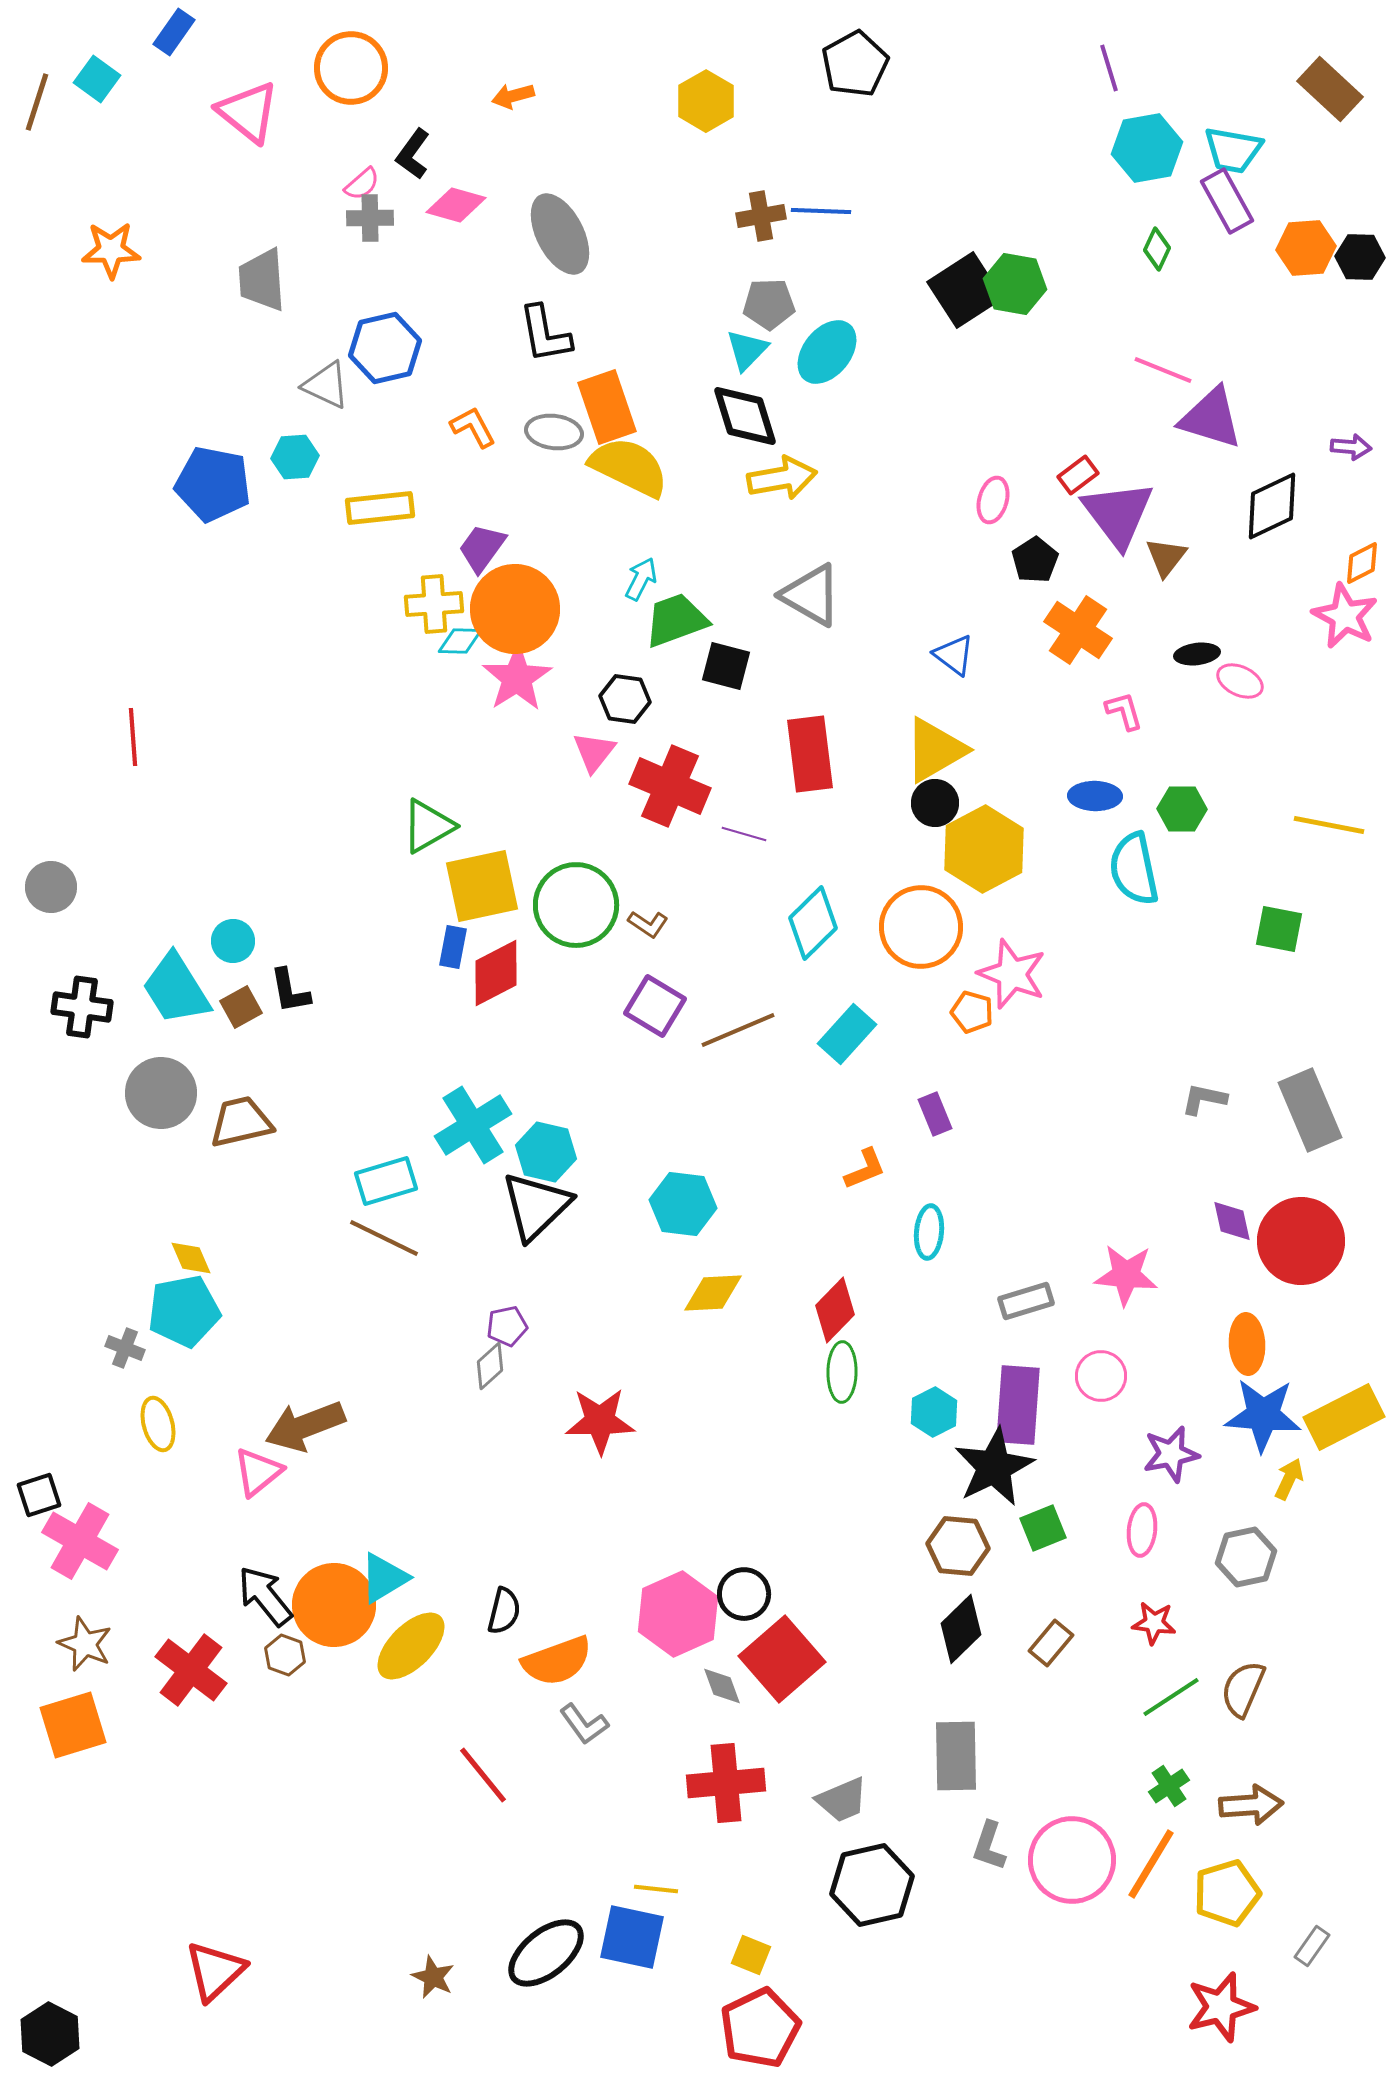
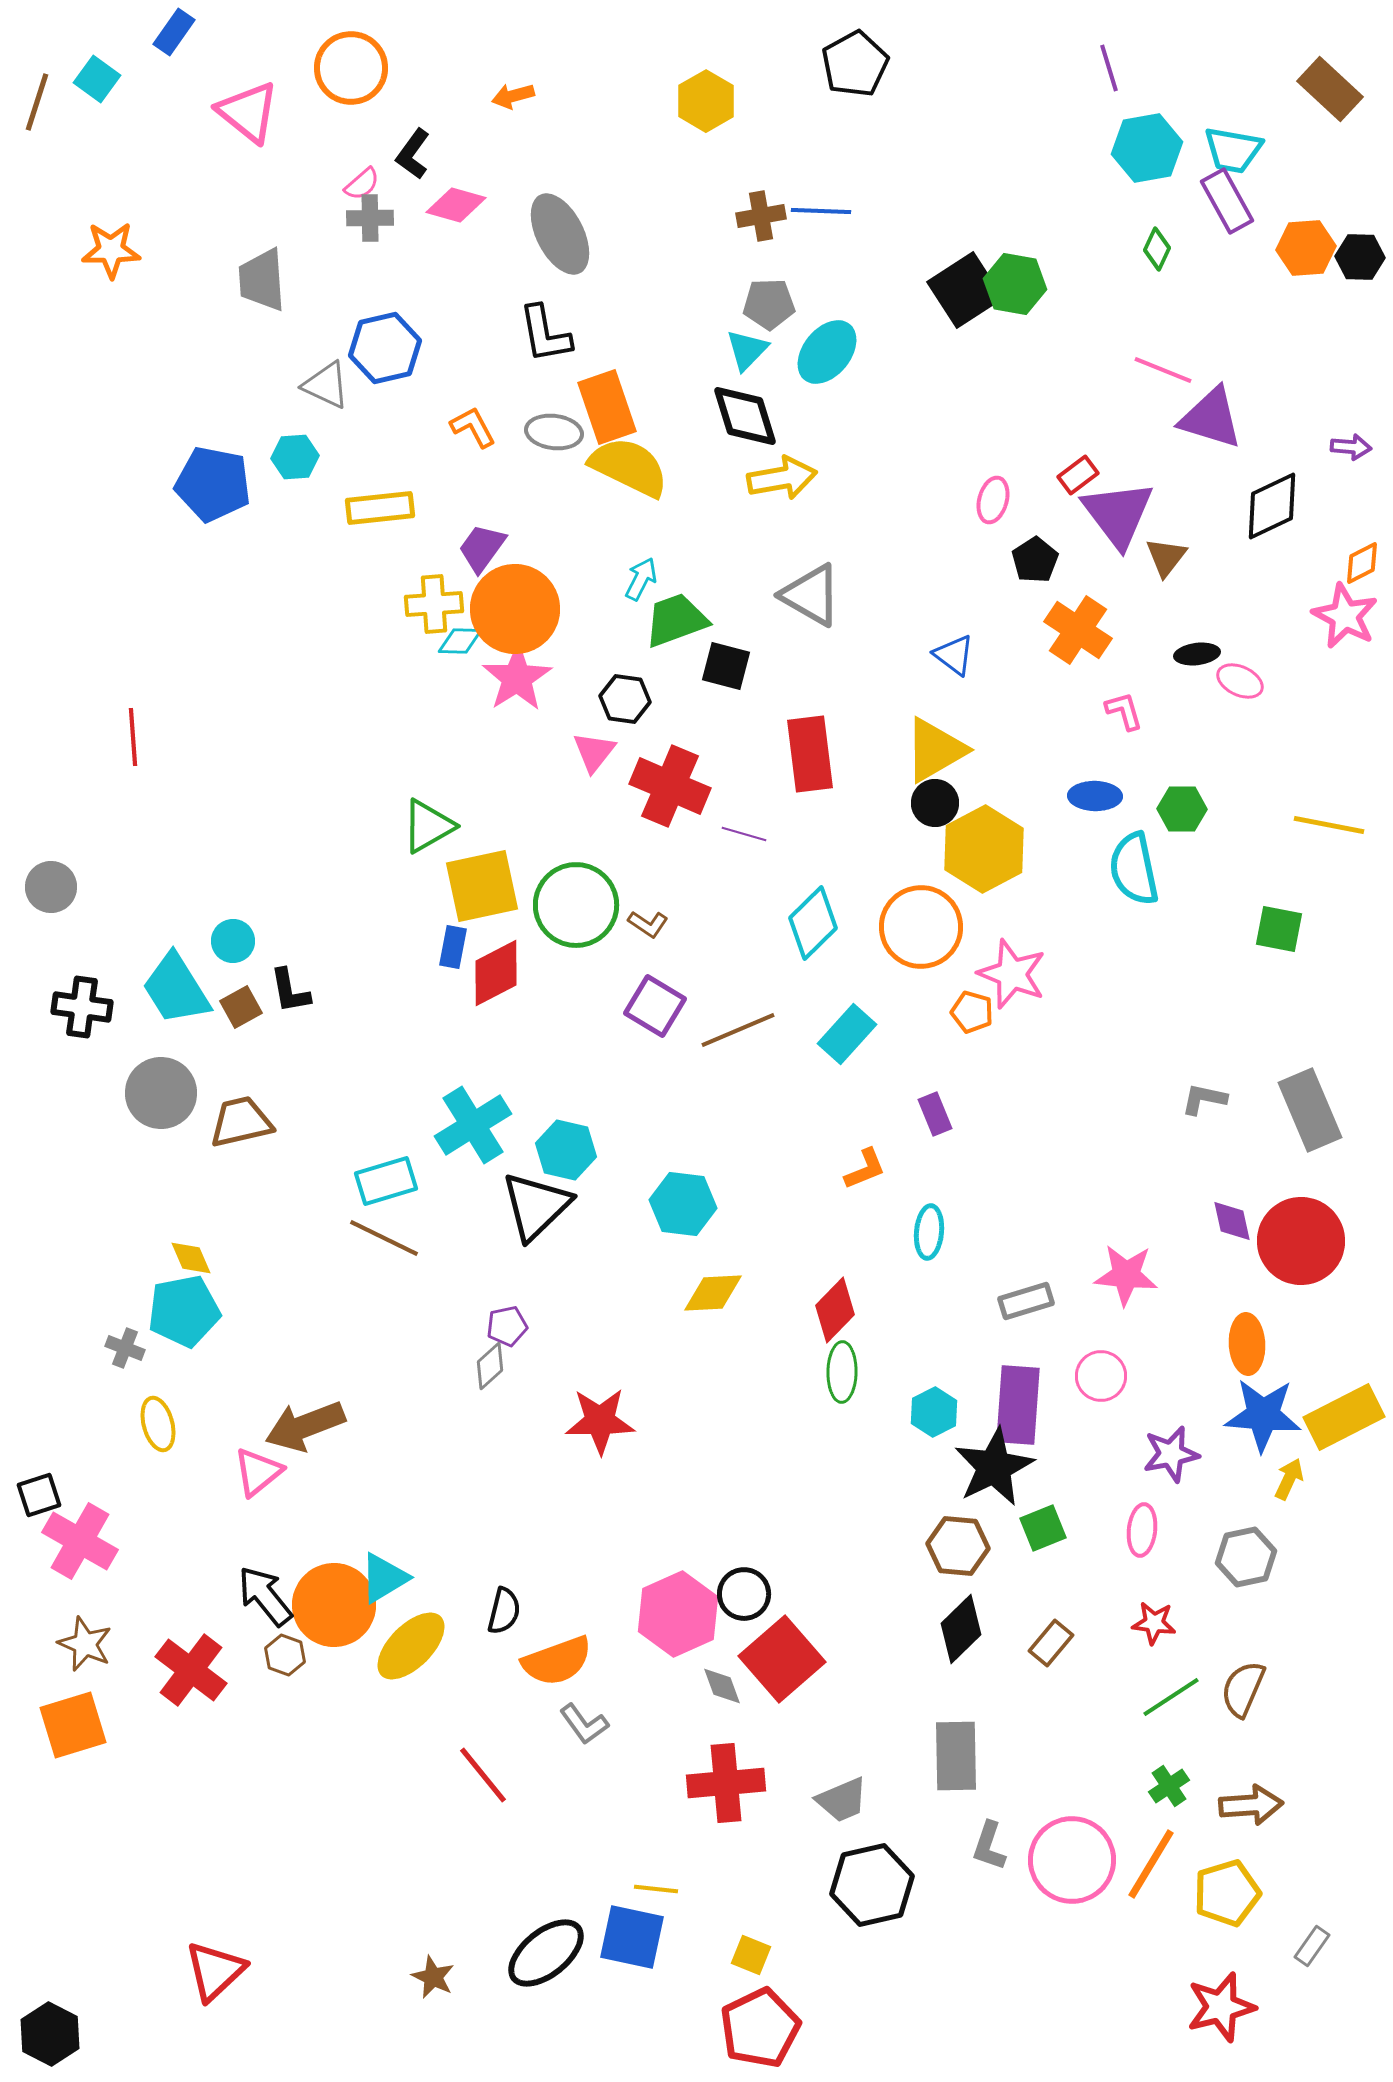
cyan hexagon at (546, 1152): moved 20 px right, 2 px up
